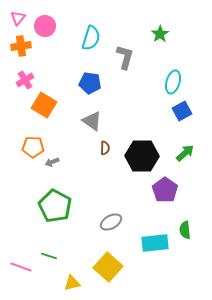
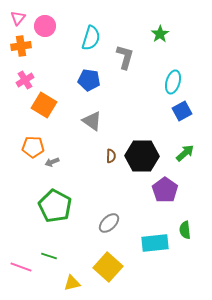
blue pentagon: moved 1 px left, 3 px up
brown semicircle: moved 6 px right, 8 px down
gray ellipse: moved 2 px left, 1 px down; rotated 15 degrees counterclockwise
